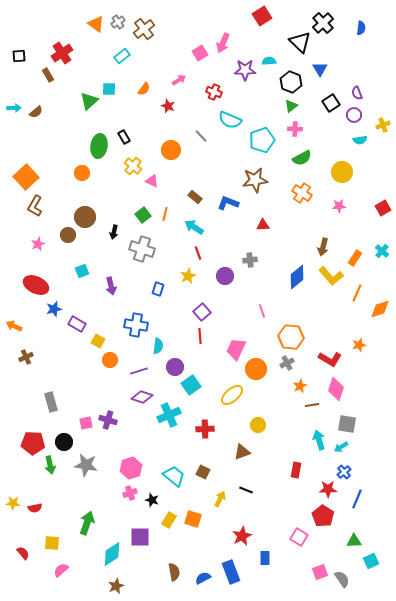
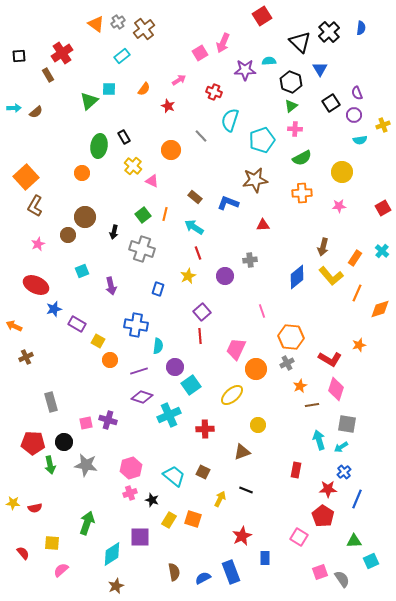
black cross at (323, 23): moved 6 px right, 9 px down
cyan semicircle at (230, 120): rotated 85 degrees clockwise
orange cross at (302, 193): rotated 36 degrees counterclockwise
